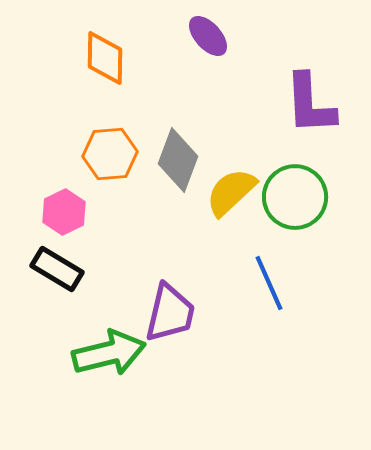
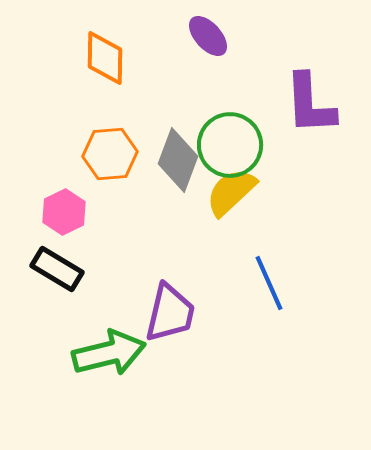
green circle: moved 65 px left, 52 px up
